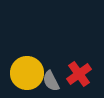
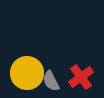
red cross: moved 2 px right, 3 px down
